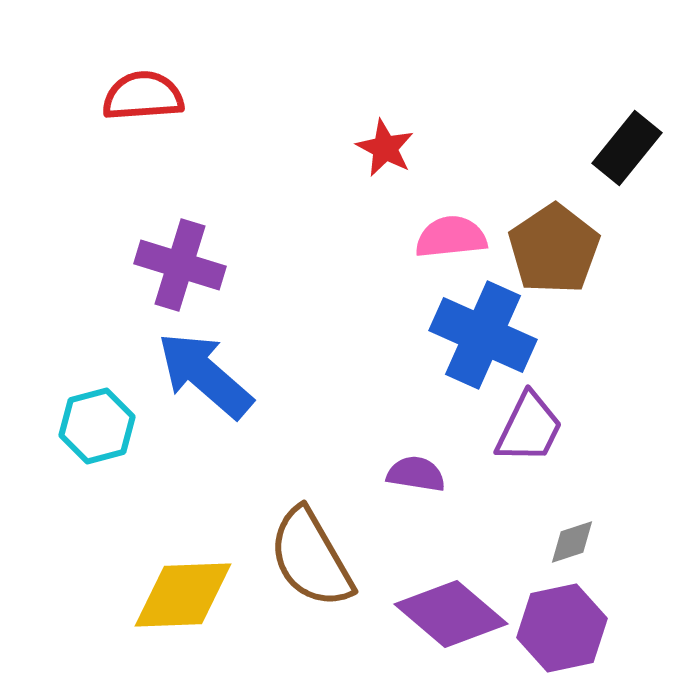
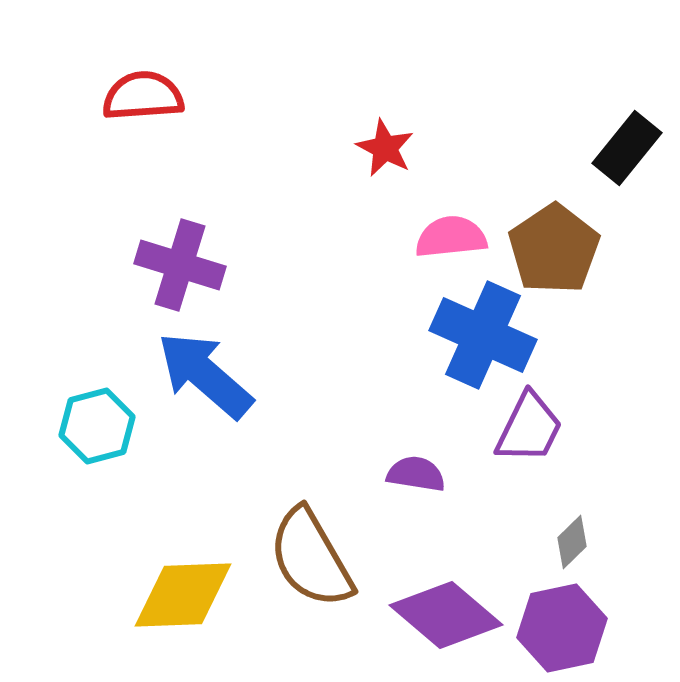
gray diamond: rotated 26 degrees counterclockwise
purple diamond: moved 5 px left, 1 px down
